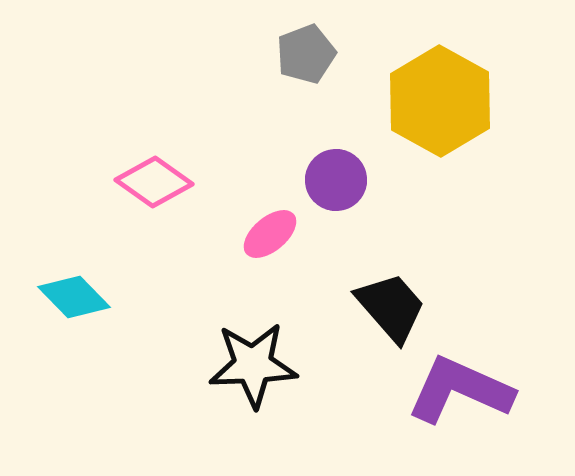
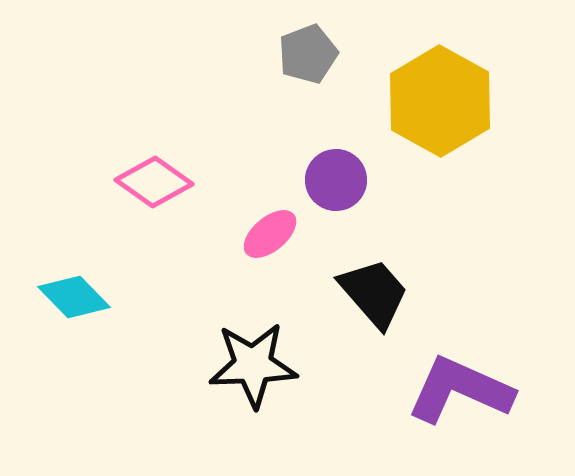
gray pentagon: moved 2 px right
black trapezoid: moved 17 px left, 14 px up
